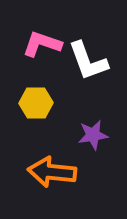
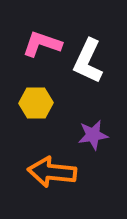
white L-shape: rotated 45 degrees clockwise
